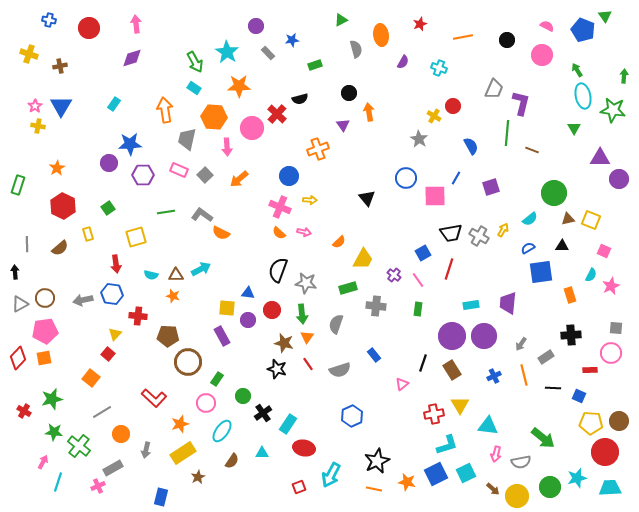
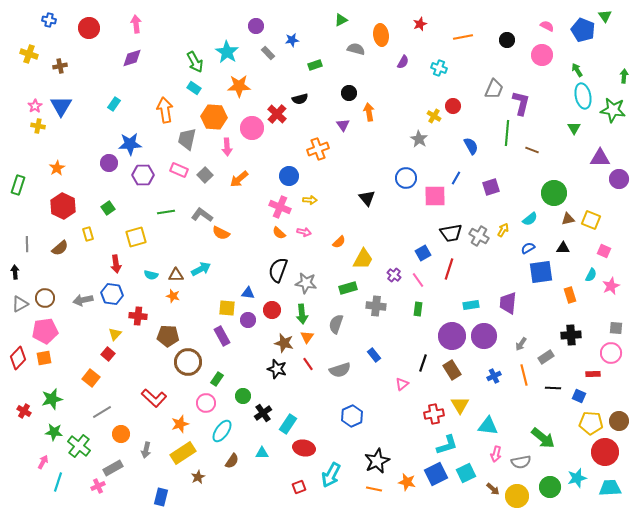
gray semicircle at (356, 49): rotated 60 degrees counterclockwise
black triangle at (562, 246): moved 1 px right, 2 px down
red rectangle at (590, 370): moved 3 px right, 4 px down
